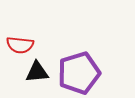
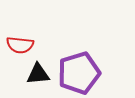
black triangle: moved 1 px right, 2 px down
